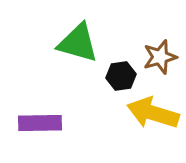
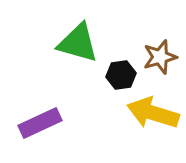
black hexagon: moved 1 px up
purple rectangle: rotated 24 degrees counterclockwise
